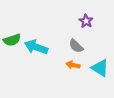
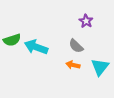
cyan triangle: moved 1 px up; rotated 36 degrees clockwise
